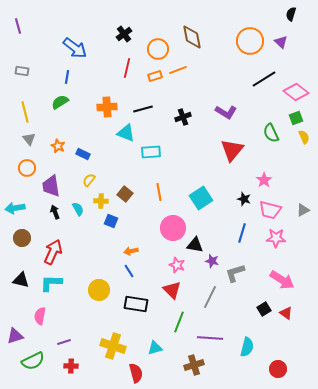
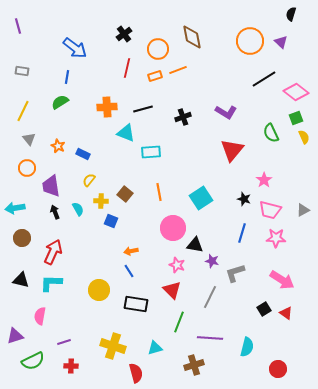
yellow line at (25, 112): moved 2 px left, 1 px up; rotated 40 degrees clockwise
